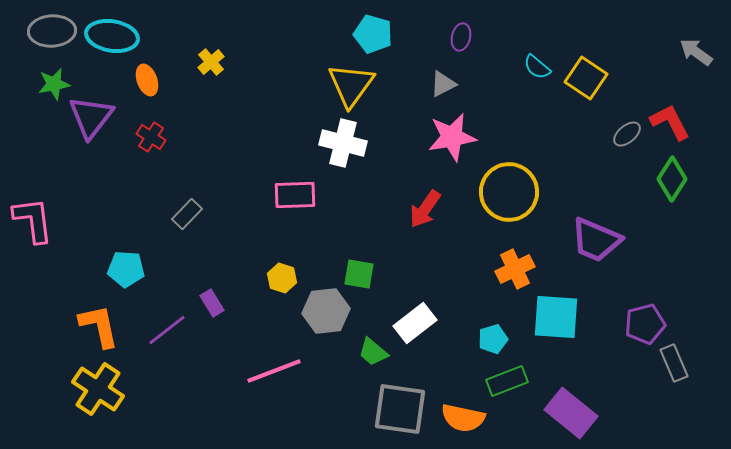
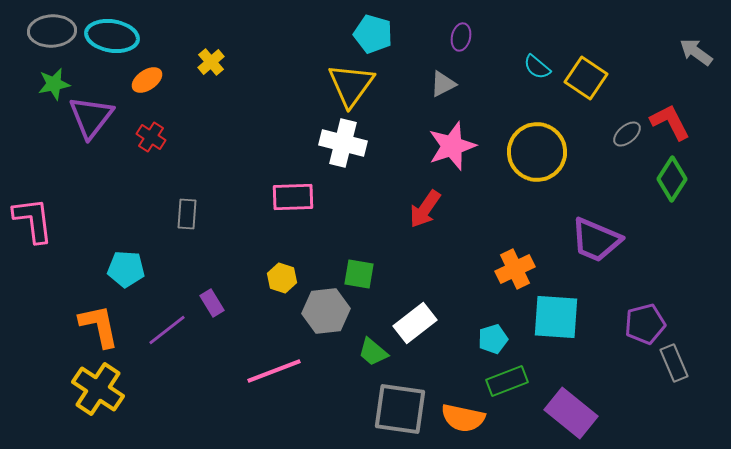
orange ellipse at (147, 80): rotated 76 degrees clockwise
pink star at (452, 137): moved 9 px down; rotated 9 degrees counterclockwise
yellow circle at (509, 192): moved 28 px right, 40 px up
pink rectangle at (295, 195): moved 2 px left, 2 px down
gray rectangle at (187, 214): rotated 40 degrees counterclockwise
